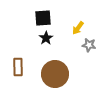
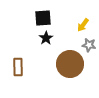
yellow arrow: moved 5 px right, 3 px up
brown circle: moved 15 px right, 10 px up
